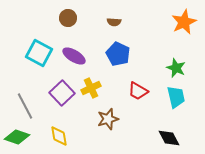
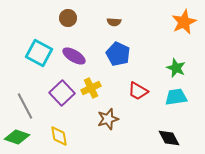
cyan trapezoid: rotated 85 degrees counterclockwise
